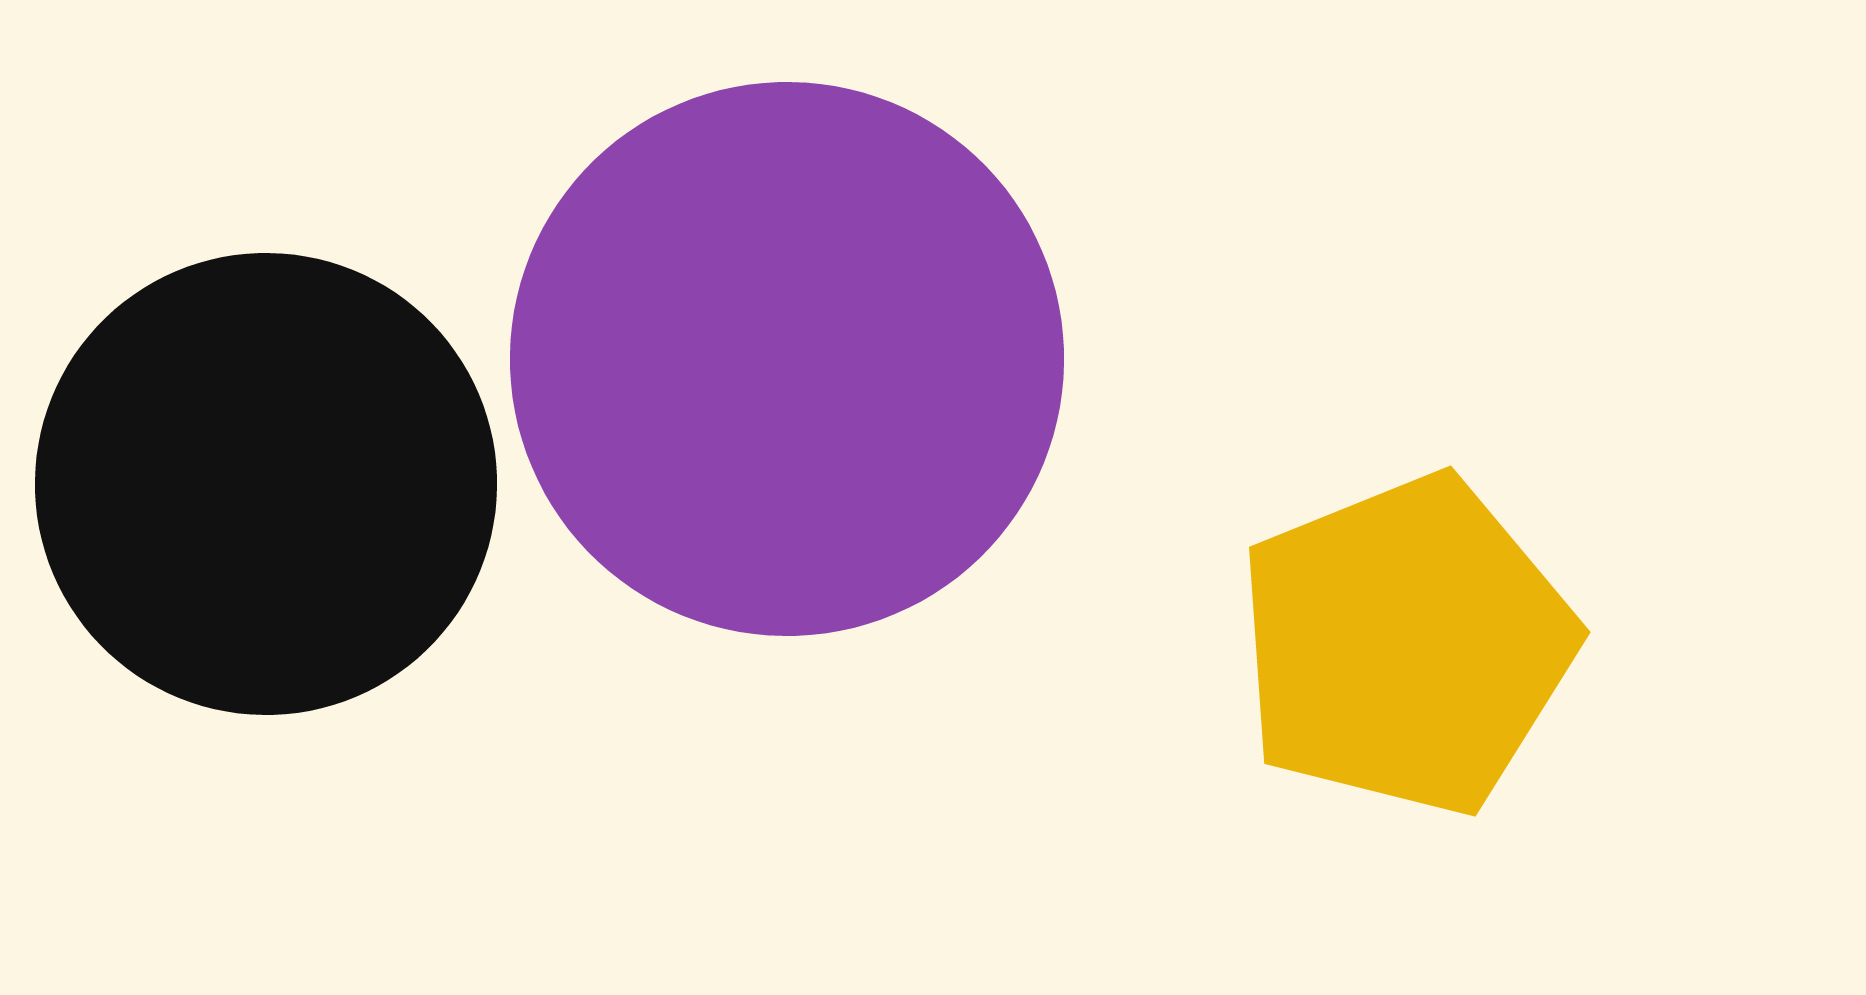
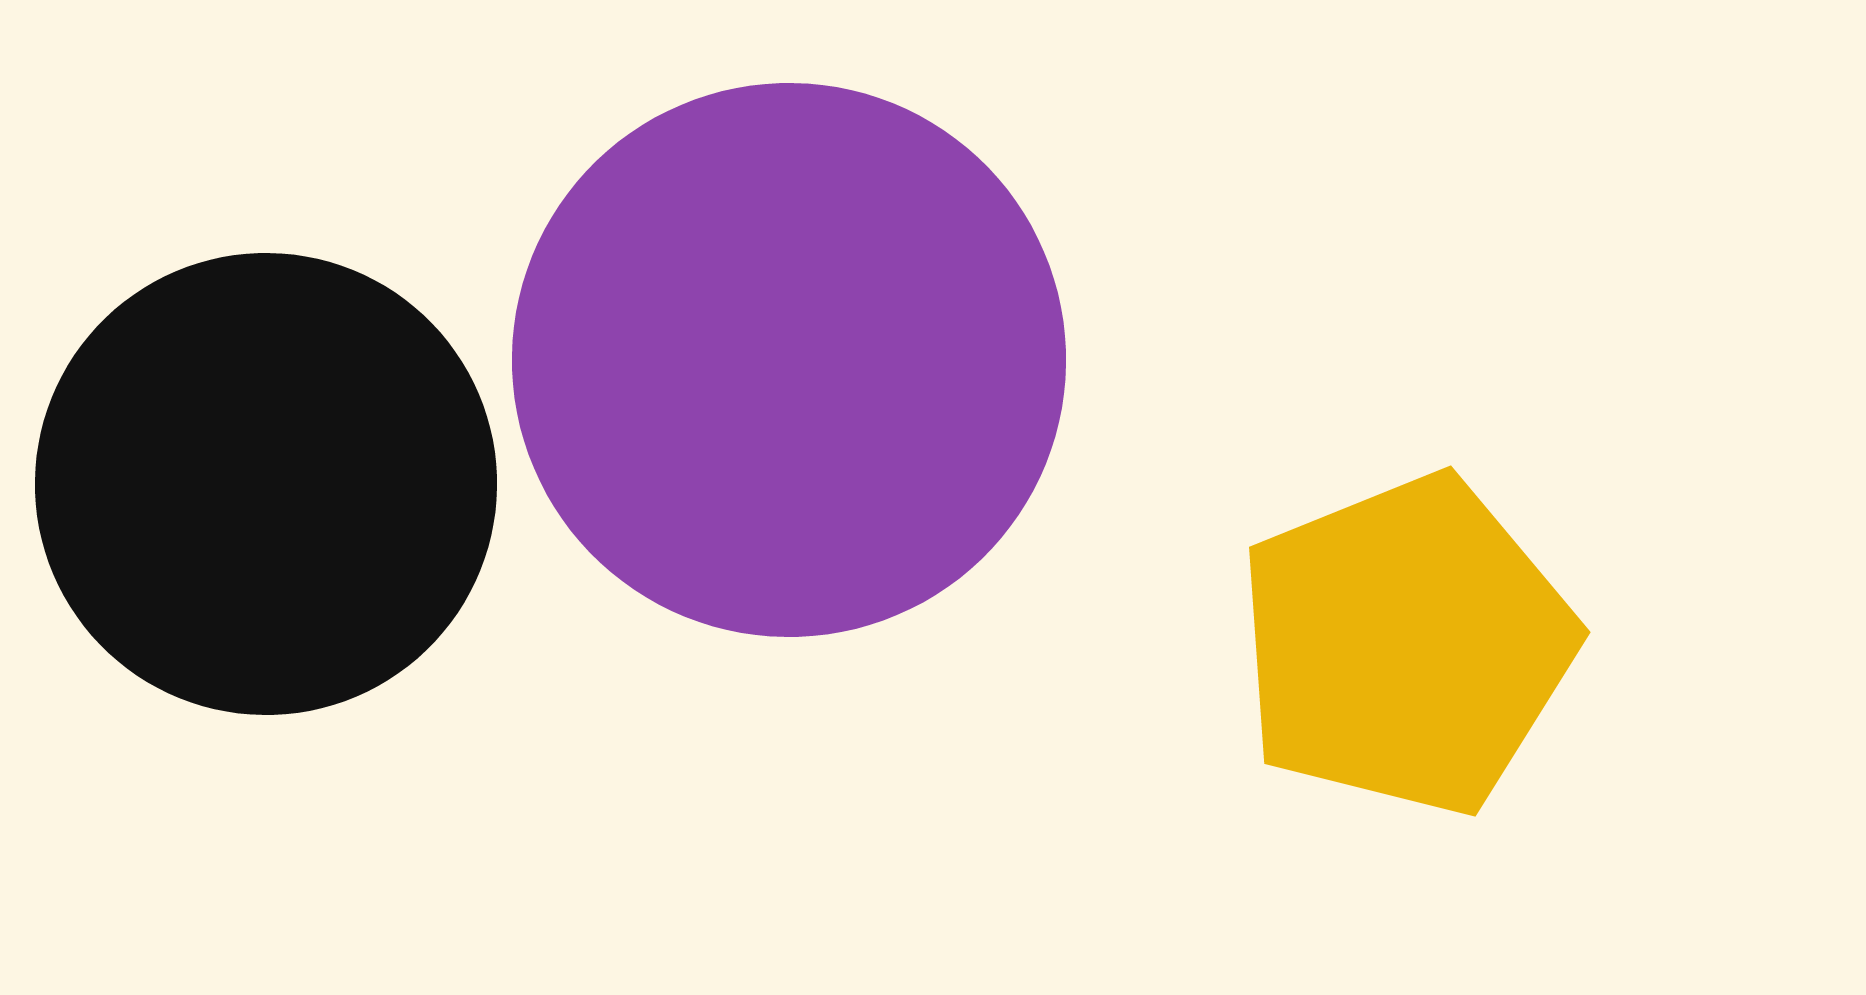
purple circle: moved 2 px right, 1 px down
